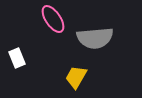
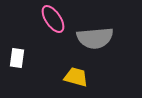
white rectangle: rotated 30 degrees clockwise
yellow trapezoid: rotated 75 degrees clockwise
